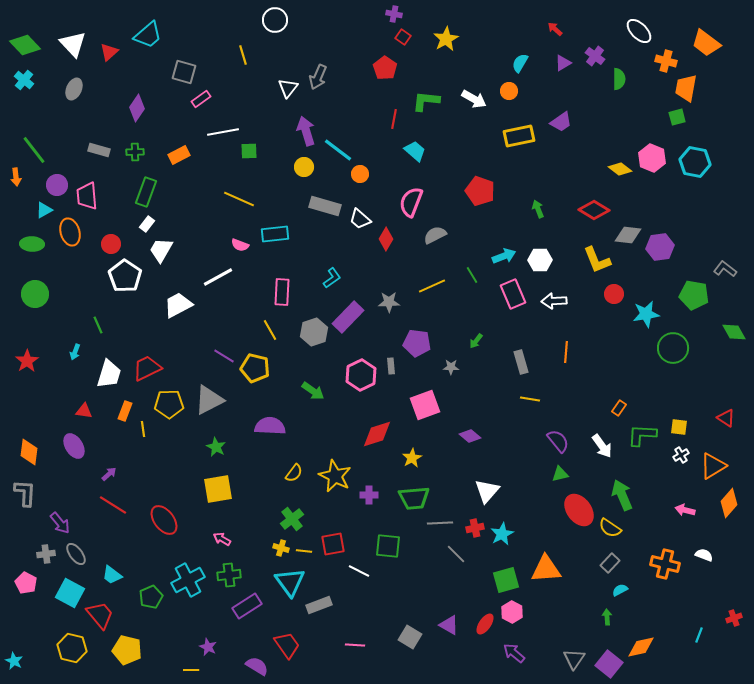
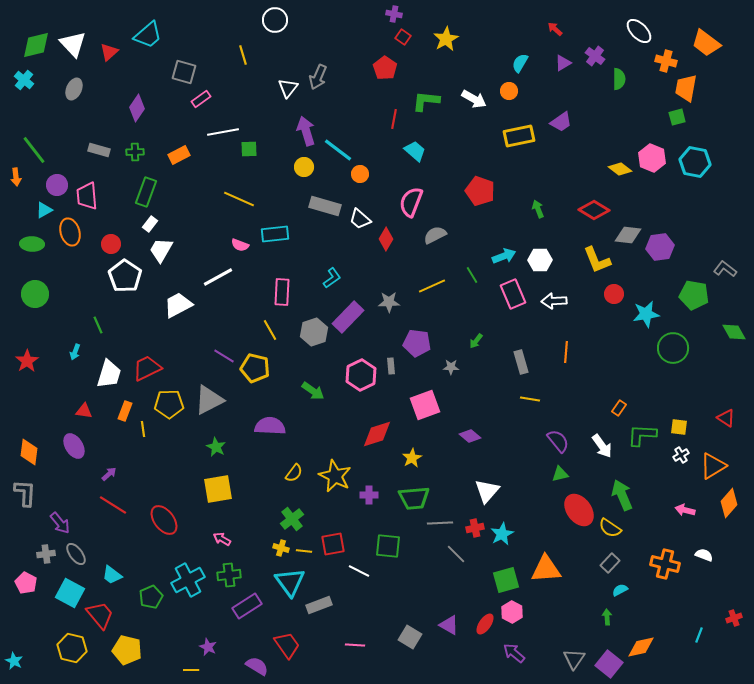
green diamond at (25, 45): moved 11 px right; rotated 60 degrees counterclockwise
green square at (249, 151): moved 2 px up
white rectangle at (147, 224): moved 3 px right
